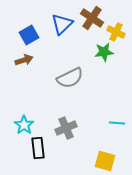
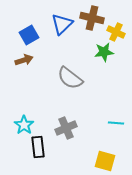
brown cross: rotated 20 degrees counterclockwise
gray semicircle: rotated 64 degrees clockwise
cyan line: moved 1 px left
black rectangle: moved 1 px up
